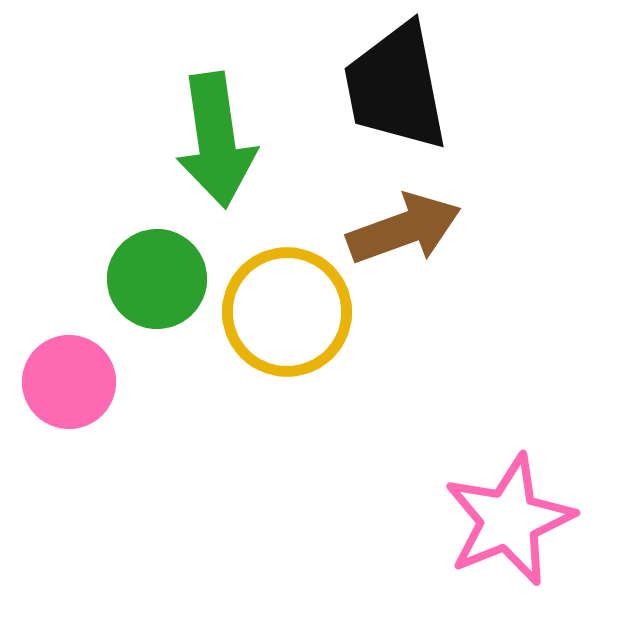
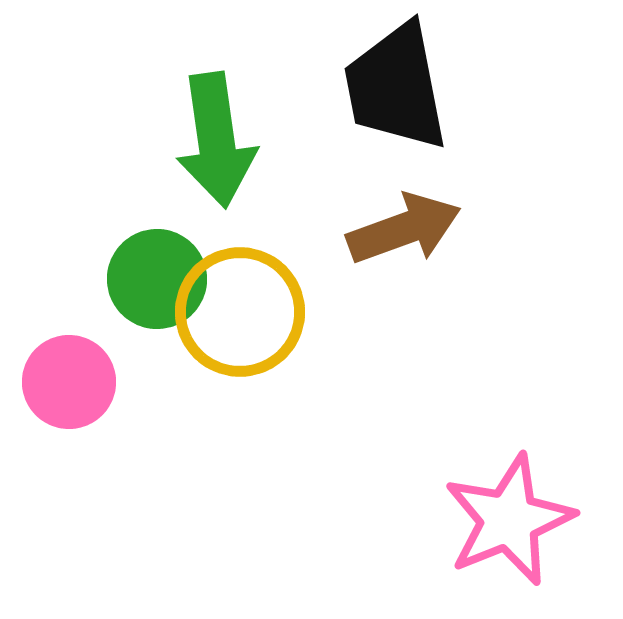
yellow circle: moved 47 px left
